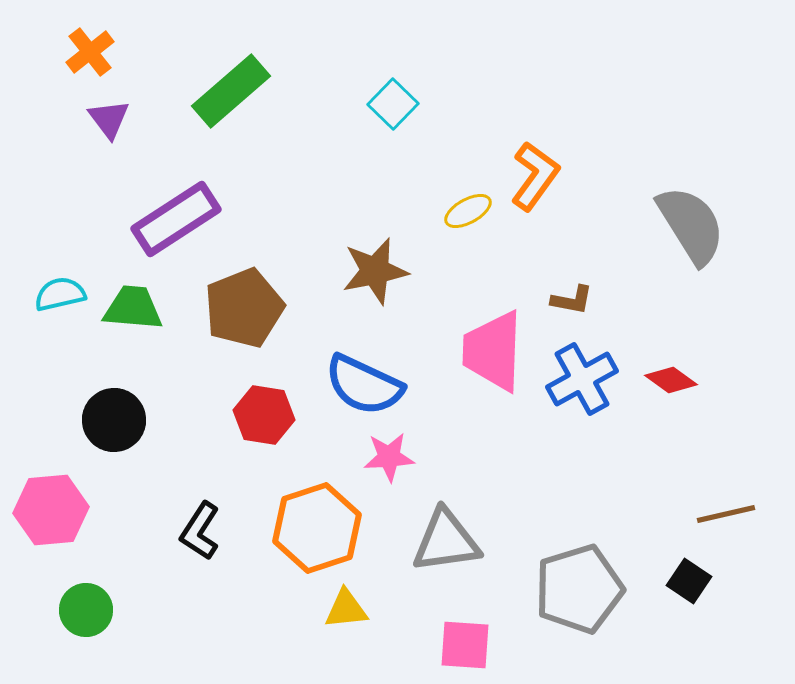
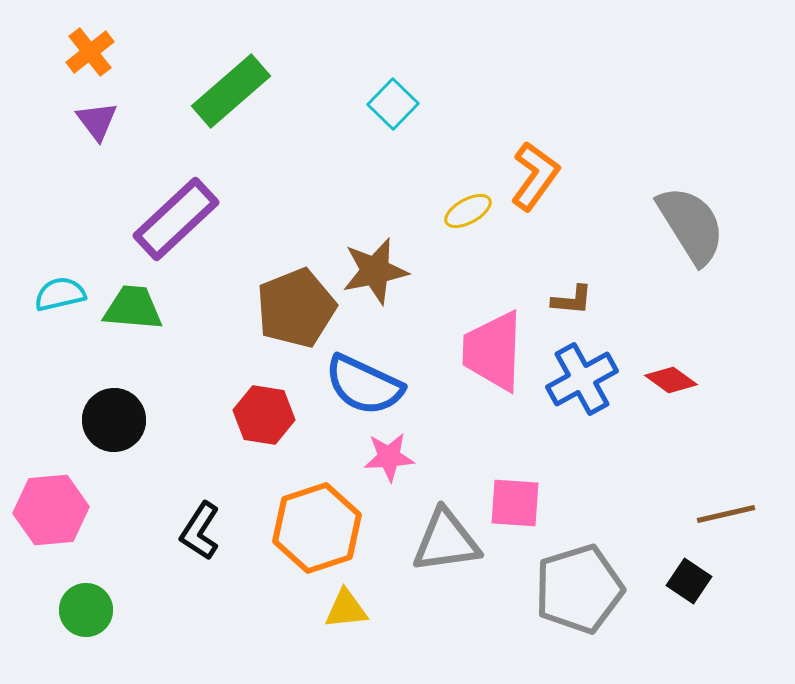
purple triangle: moved 12 px left, 2 px down
purple rectangle: rotated 10 degrees counterclockwise
brown L-shape: rotated 6 degrees counterclockwise
brown pentagon: moved 52 px right
pink square: moved 50 px right, 142 px up
